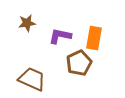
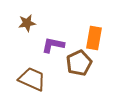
purple L-shape: moved 7 px left, 9 px down
